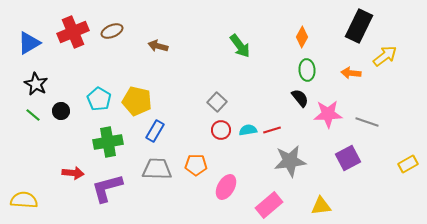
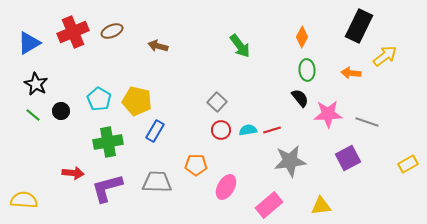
gray trapezoid: moved 13 px down
